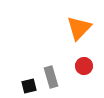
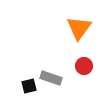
orange triangle: rotated 8 degrees counterclockwise
gray rectangle: moved 1 px down; rotated 55 degrees counterclockwise
